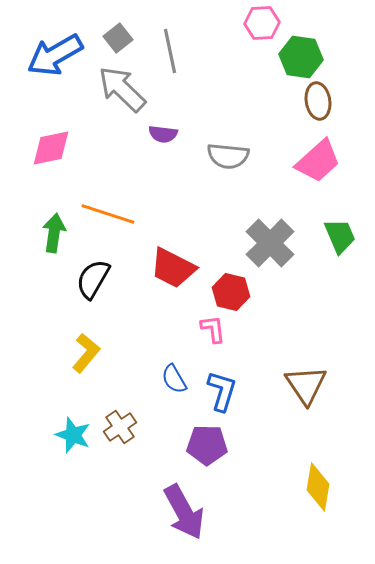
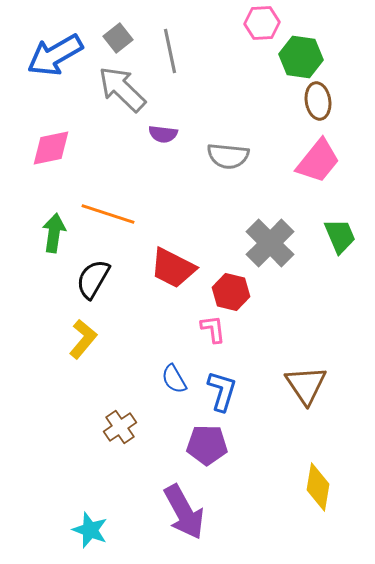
pink trapezoid: rotated 9 degrees counterclockwise
yellow L-shape: moved 3 px left, 14 px up
cyan star: moved 17 px right, 95 px down
